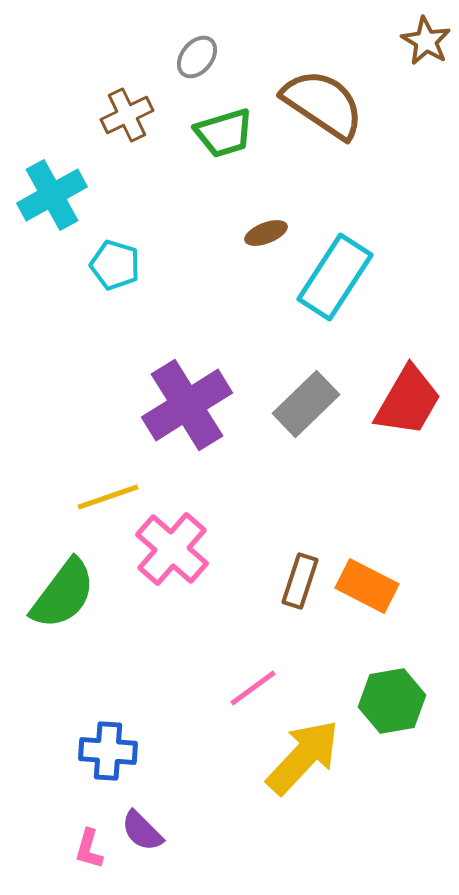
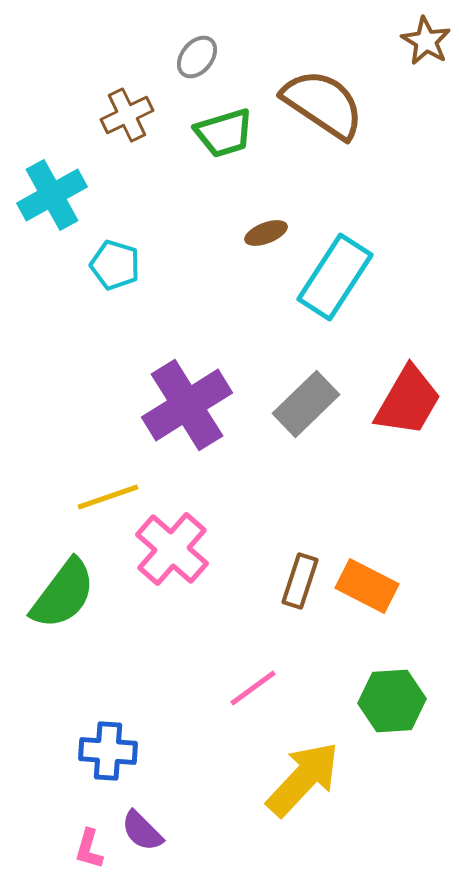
green hexagon: rotated 6 degrees clockwise
yellow arrow: moved 22 px down
